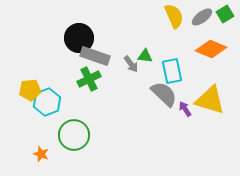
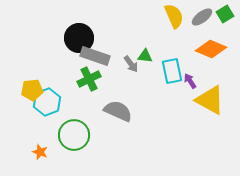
yellow pentagon: moved 2 px right
gray semicircle: moved 46 px left, 17 px down; rotated 20 degrees counterclockwise
yellow triangle: rotated 12 degrees clockwise
purple arrow: moved 5 px right, 28 px up
orange star: moved 1 px left, 2 px up
